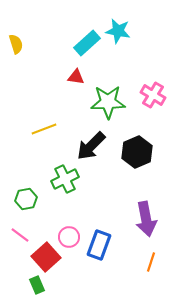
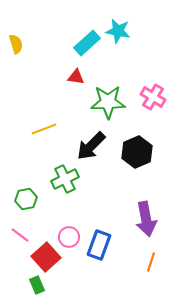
pink cross: moved 2 px down
